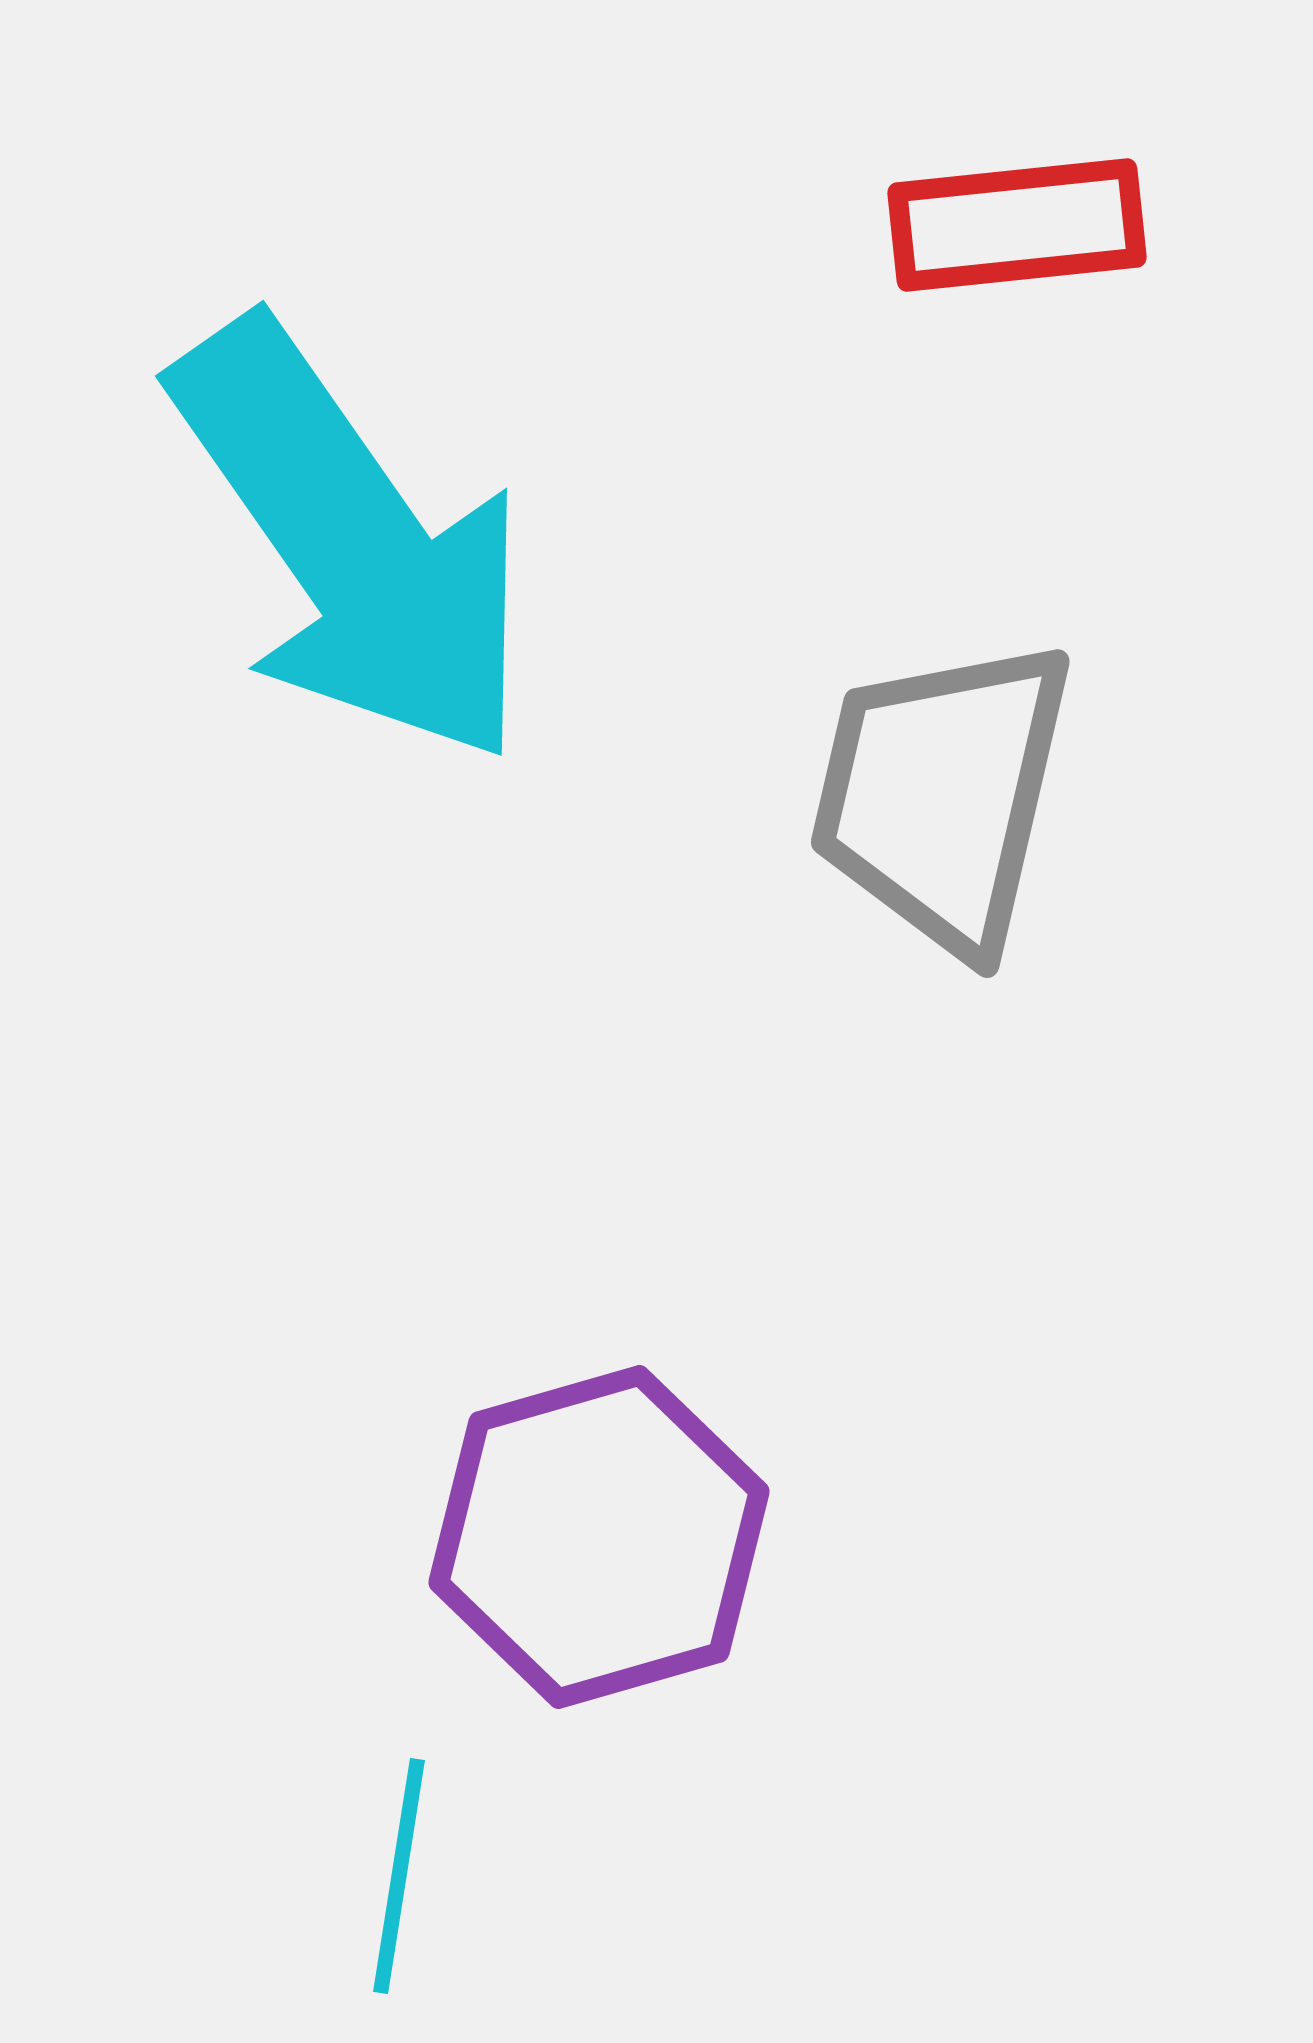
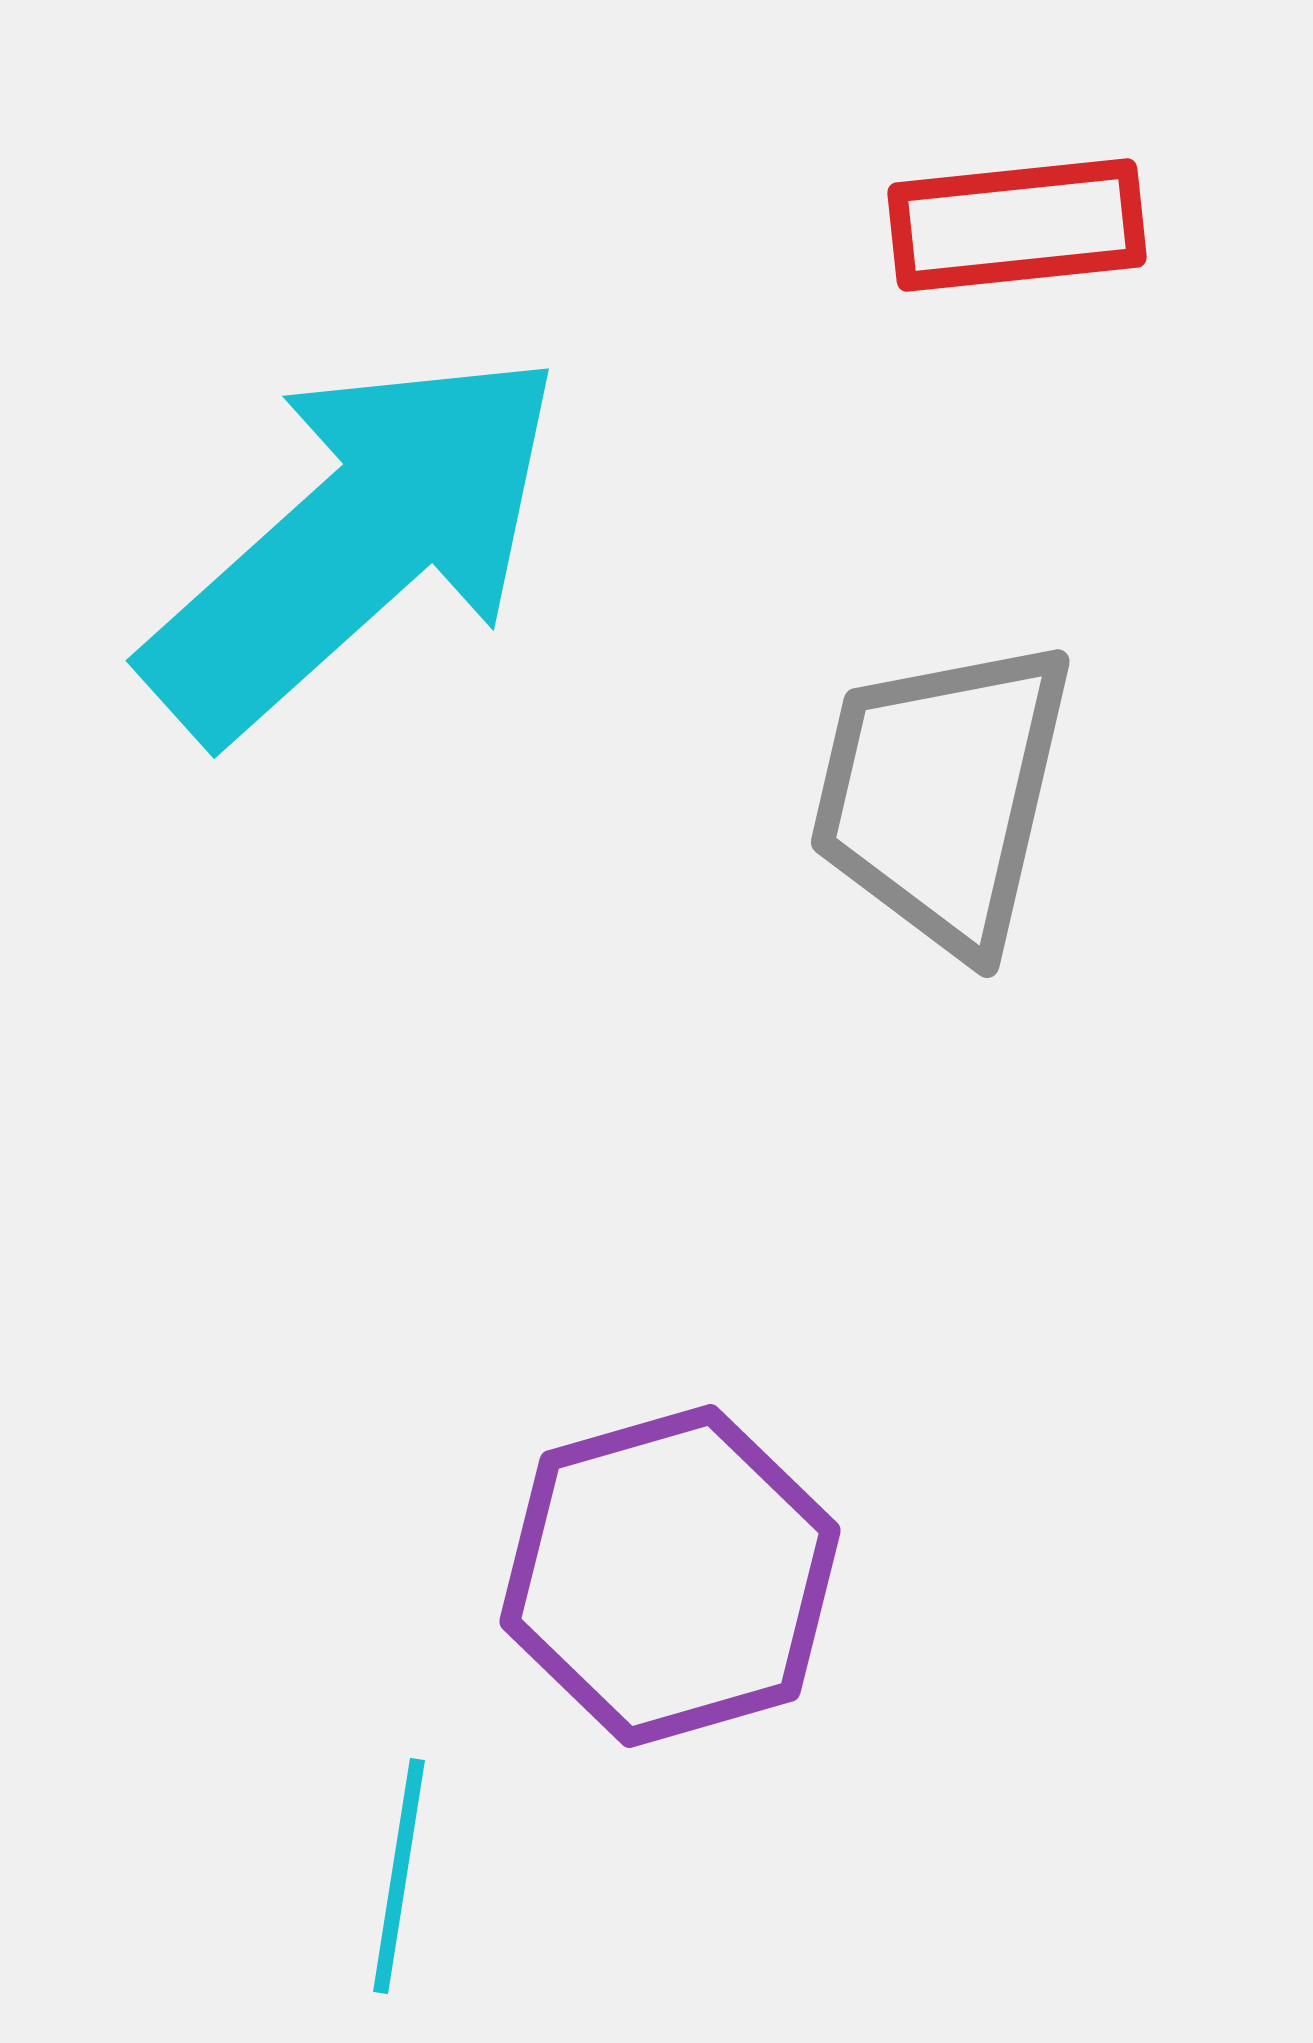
cyan arrow: moved 3 px right, 1 px down; rotated 97 degrees counterclockwise
purple hexagon: moved 71 px right, 39 px down
